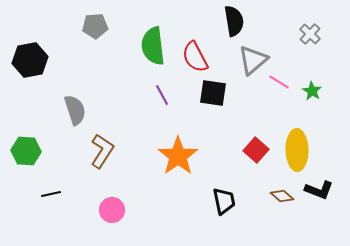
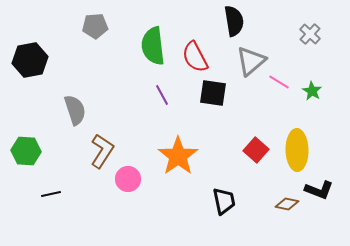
gray triangle: moved 2 px left, 1 px down
brown diamond: moved 5 px right, 8 px down; rotated 30 degrees counterclockwise
pink circle: moved 16 px right, 31 px up
